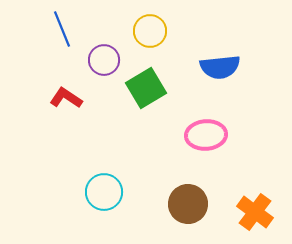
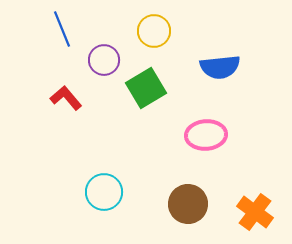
yellow circle: moved 4 px right
red L-shape: rotated 16 degrees clockwise
